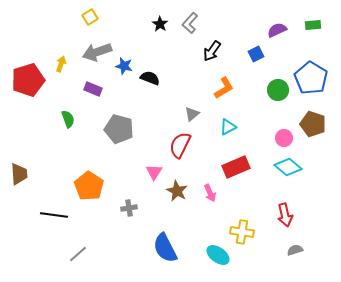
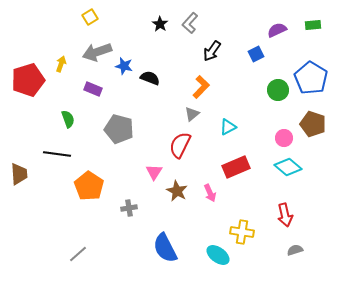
orange L-shape: moved 23 px left, 1 px up; rotated 15 degrees counterclockwise
black line: moved 3 px right, 61 px up
